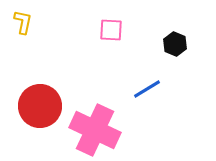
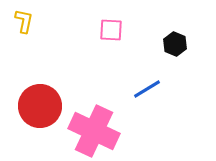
yellow L-shape: moved 1 px right, 1 px up
pink cross: moved 1 px left, 1 px down
